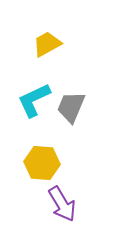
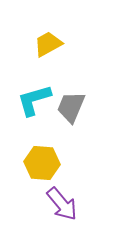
yellow trapezoid: moved 1 px right
cyan L-shape: rotated 9 degrees clockwise
purple arrow: rotated 9 degrees counterclockwise
